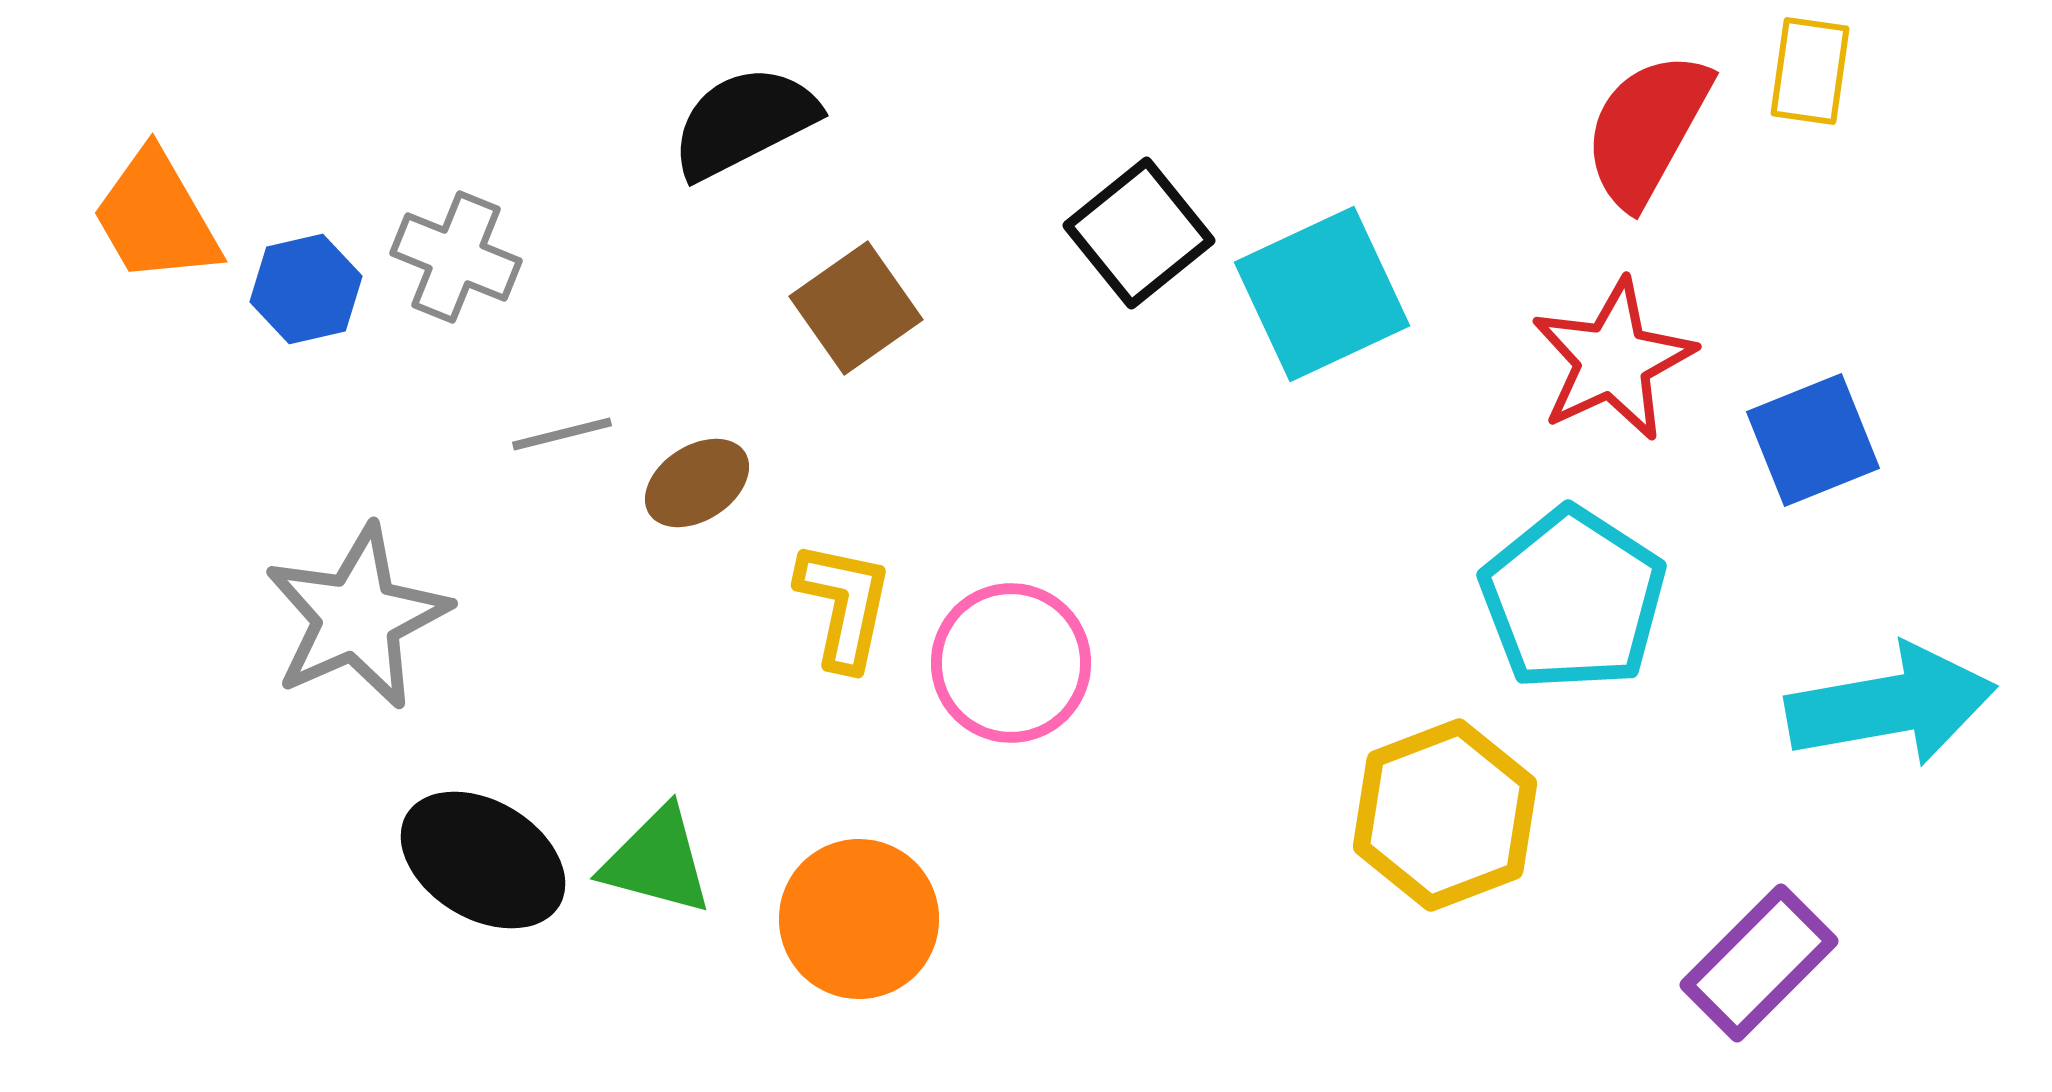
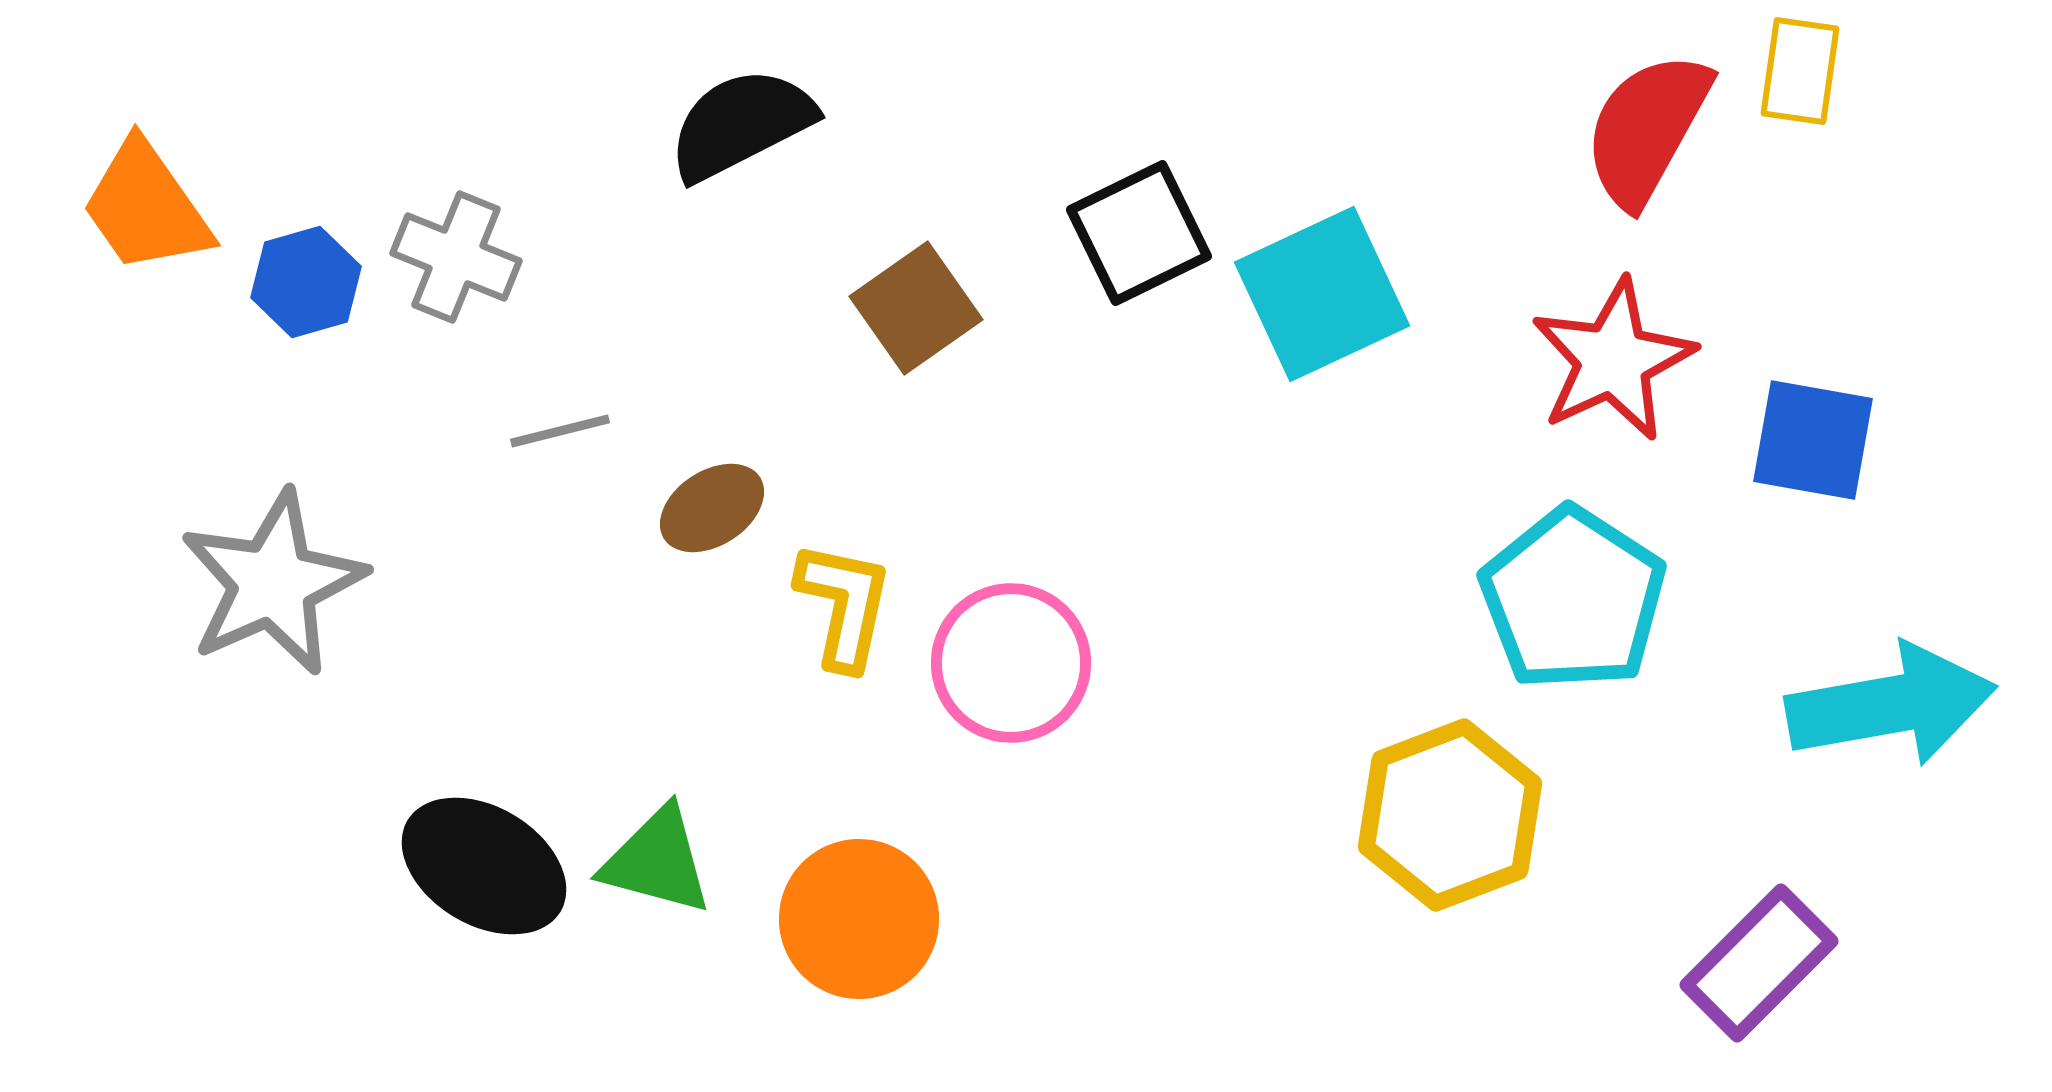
yellow rectangle: moved 10 px left
black semicircle: moved 3 px left, 2 px down
orange trapezoid: moved 10 px left, 10 px up; rotated 5 degrees counterclockwise
black square: rotated 13 degrees clockwise
blue hexagon: moved 7 px up; rotated 3 degrees counterclockwise
brown square: moved 60 px right
gray line: moved 2 px left, 3 px up
blue square: rotated 32 degrees clockwise
brown ellipse: moved 15 px right, 25 px down
gray star: moved 84 px left, 34 px up
yellow hexagon: moved 5 px right
black ellipse: moved 1 px right, 6 px down
